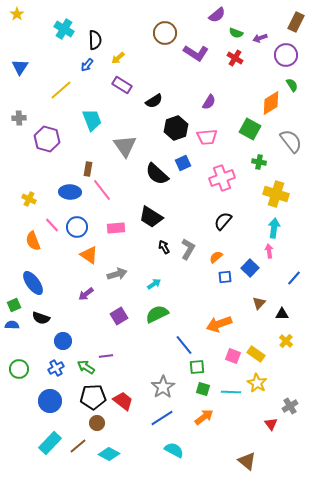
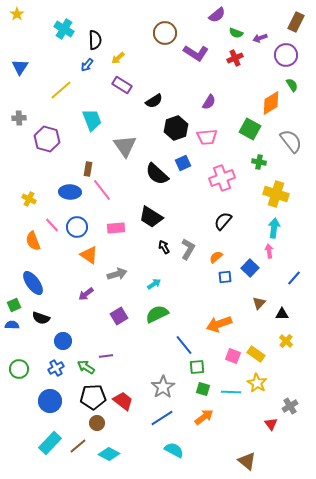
red cross at (235, 58): rotated 35 degrees clockwise
